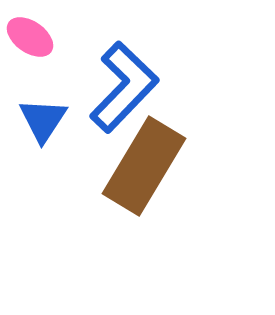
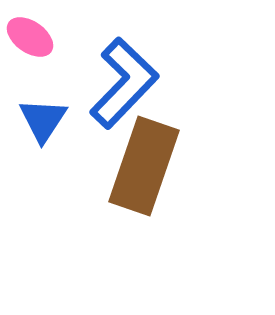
blue L-shape: moved 4 px up
brown rectangle: rotated 12 degrees counterclockwise
